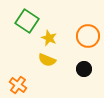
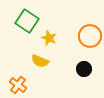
orange circle: moved 2 px right
yellow semicircle: moved 7 px left, 1 px down
